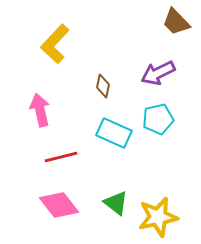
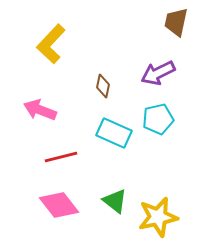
brown trapezoid: rotated 56 degrees clockwise
yellow L-shape: moved 4 px left
pink arrow: rotated 56 degrees counterclockwise
green triangle: moved 1 px left, 2 px up
